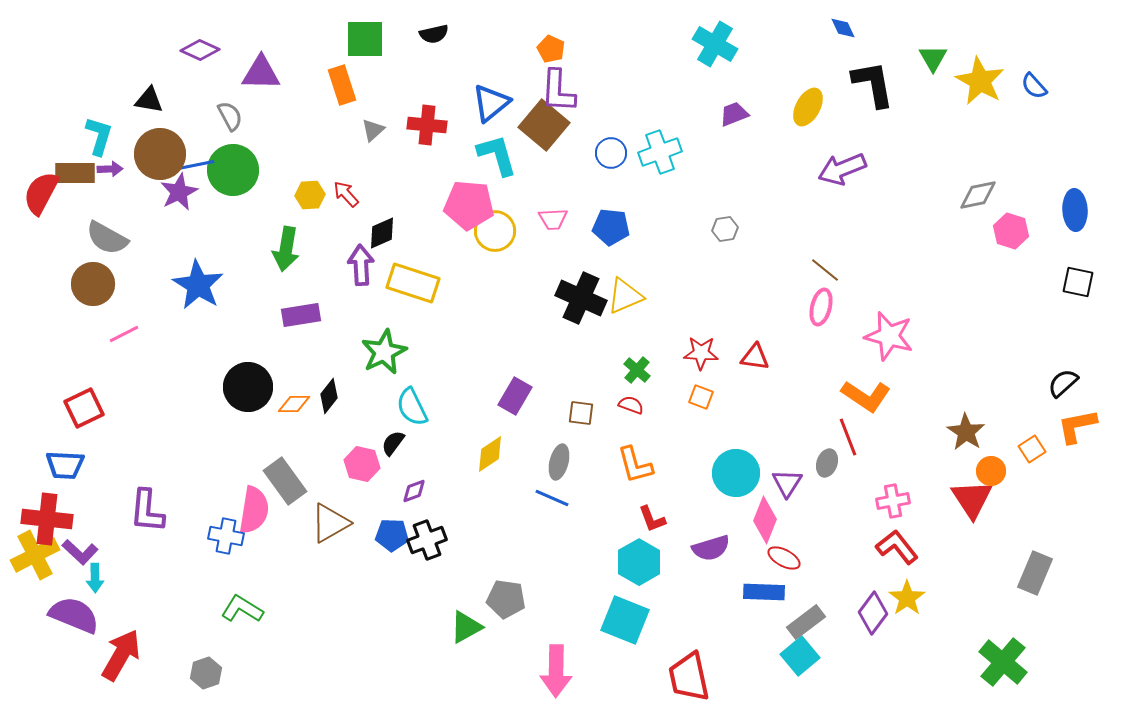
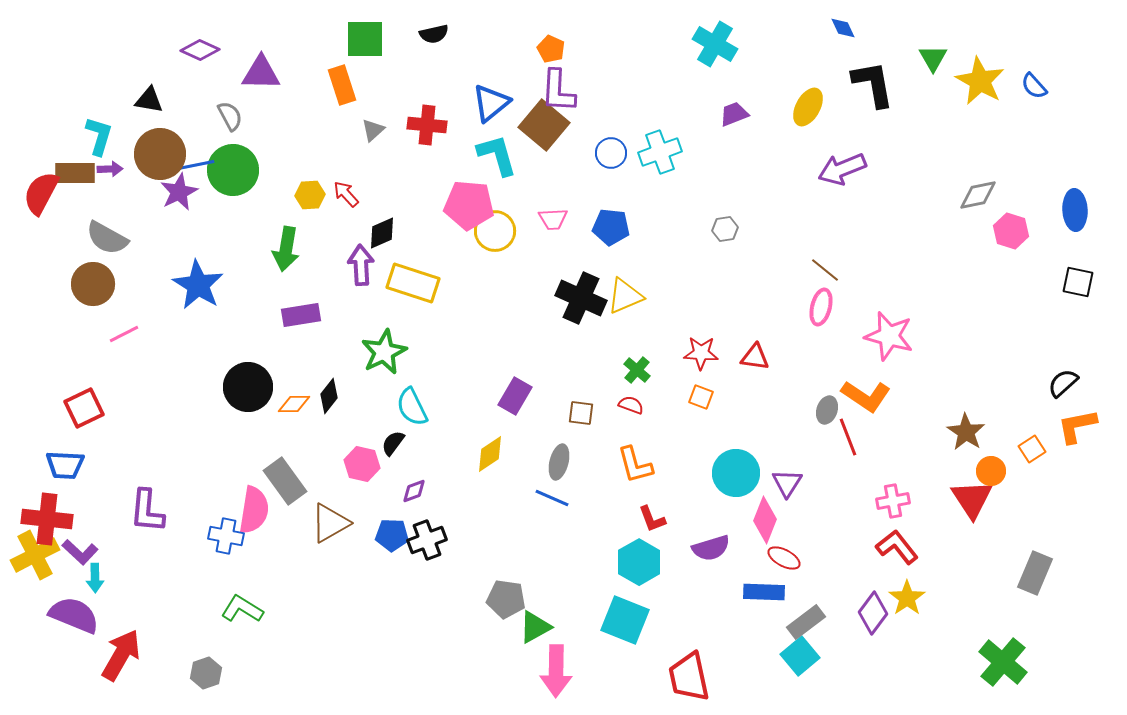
gray ellipse at (827, 463): moved 53 px up
green triangle at (466, 627): moved 69 px right
